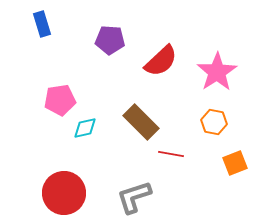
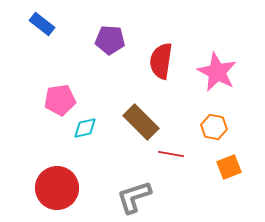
blue rectangle: rotated 35 degrees counterclockwise
red semicircle: rotated 141 degrees clockwise
pink star: rotated 12 degrees counterclockwise
orange hexagon: moved 5 px down
orange square: moved 6 px left, 4 px down
red circle: moved 7 px left, 5 px up
